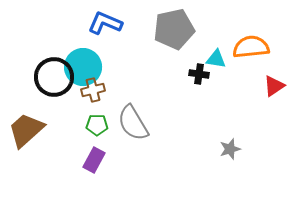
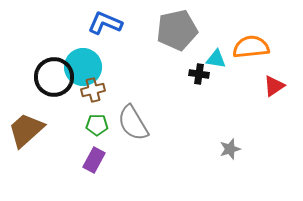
gray pentagon: moved 3 px right, 1 px down
